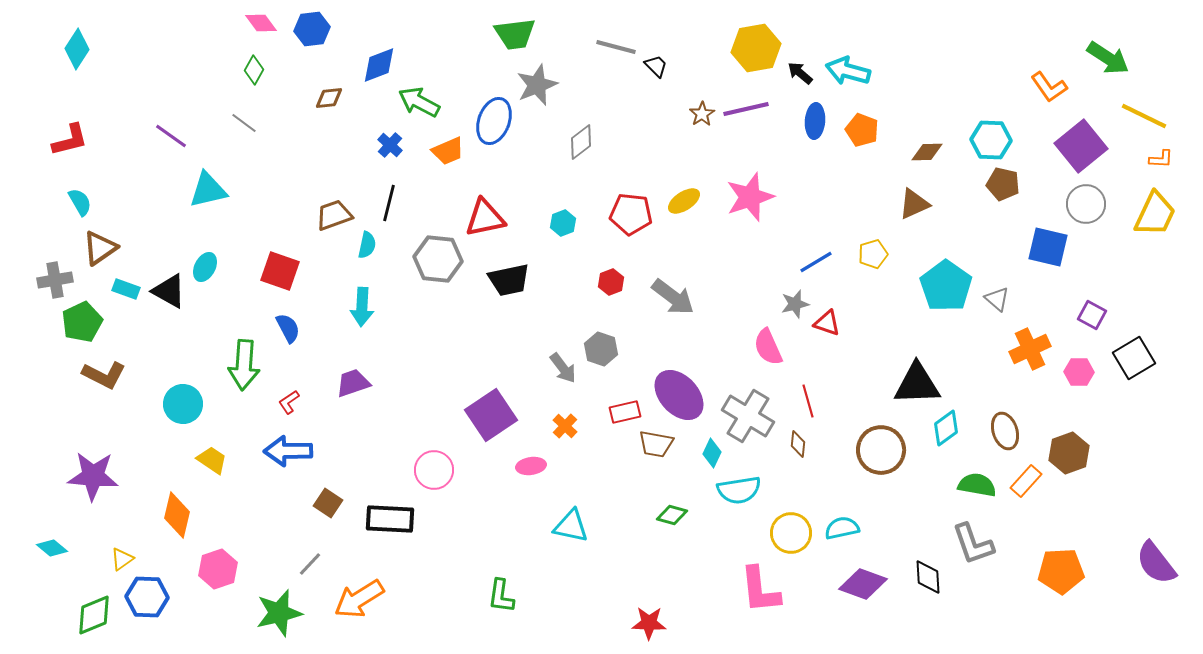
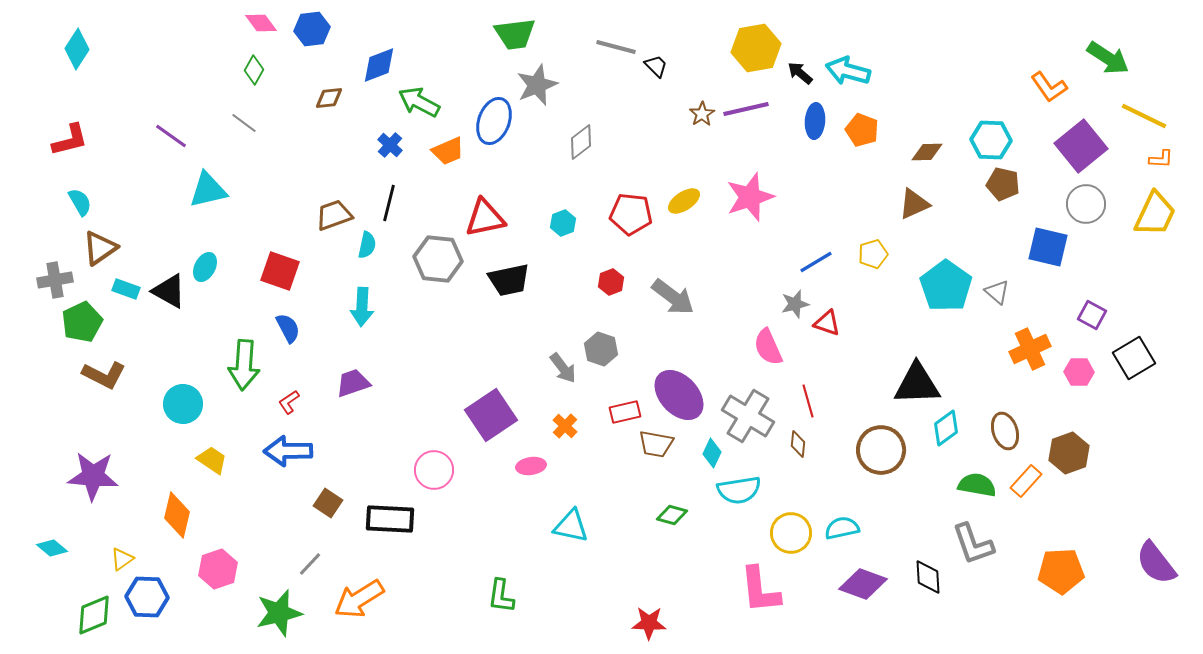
gray triangle at (997, 299): moved 7 px up
